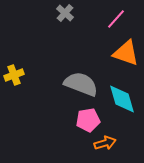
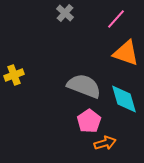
gray semicircle: moved 3 px right, 2 px down
cyan diamond: moved 2 px right
pink pentagon: moved 1 px right, 1 px down; rotated 25 degrees counterclockwise
